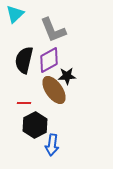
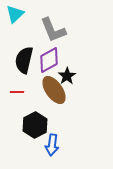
black star: rotated 30 degrees counterclockwise
red line: moved 7 px left, 11 px up
